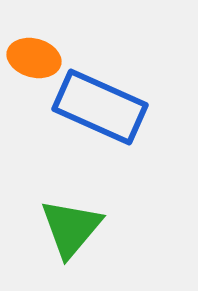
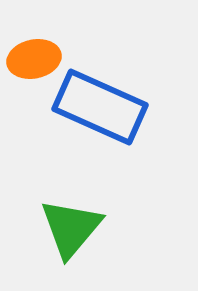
orange ellipse: moved 1 px down; rotated 27 degrees counterclockwise
